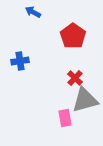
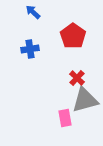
blue arrow: rotated 14 degrees clockwise
blue cross: moved 10 px right, 12 px up
red cross: moved 2 px right
